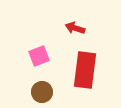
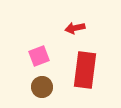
red arrow: rotated 30 degrees counterclockwise
brown circle: moved 5 px up
